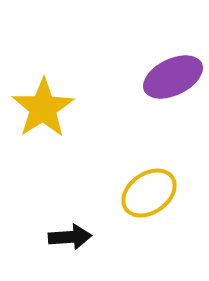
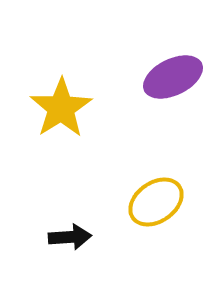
yellow star: moved 18 px right
yellow ellipse: moved 7 px right, 9 px down
